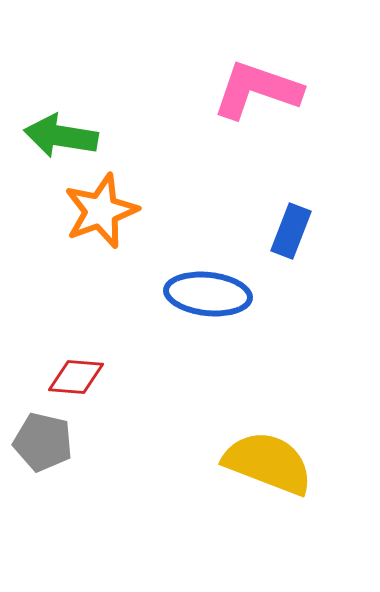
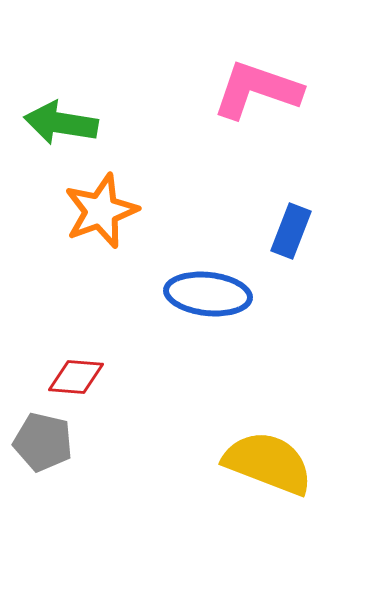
green arrow: moved 13 px up
